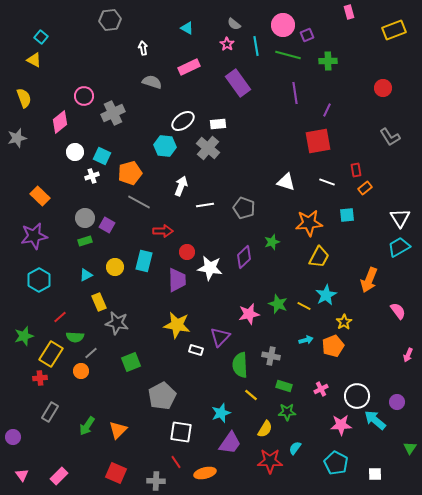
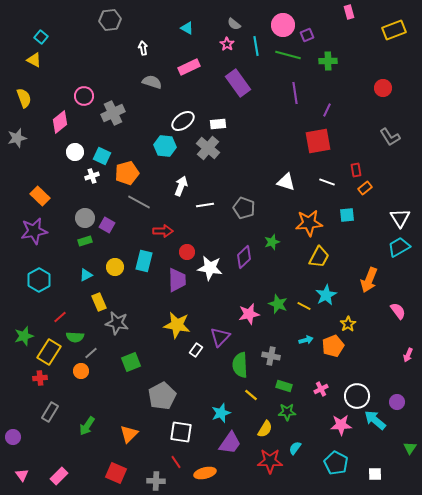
orange pentagon at (130, 173): moved 3 px left
purple star at (34, 236): moved 5 px up
yellow star at (344, 322): moved 4 px right, 2 px down
white rectangle at (196, 350): rotated 72 degrees counterclockwise
yellow rectangle at (51, 354): moved 2 px left, 2 px up
orange triangle at (118, 430): moved 11 px right, 4 px down
